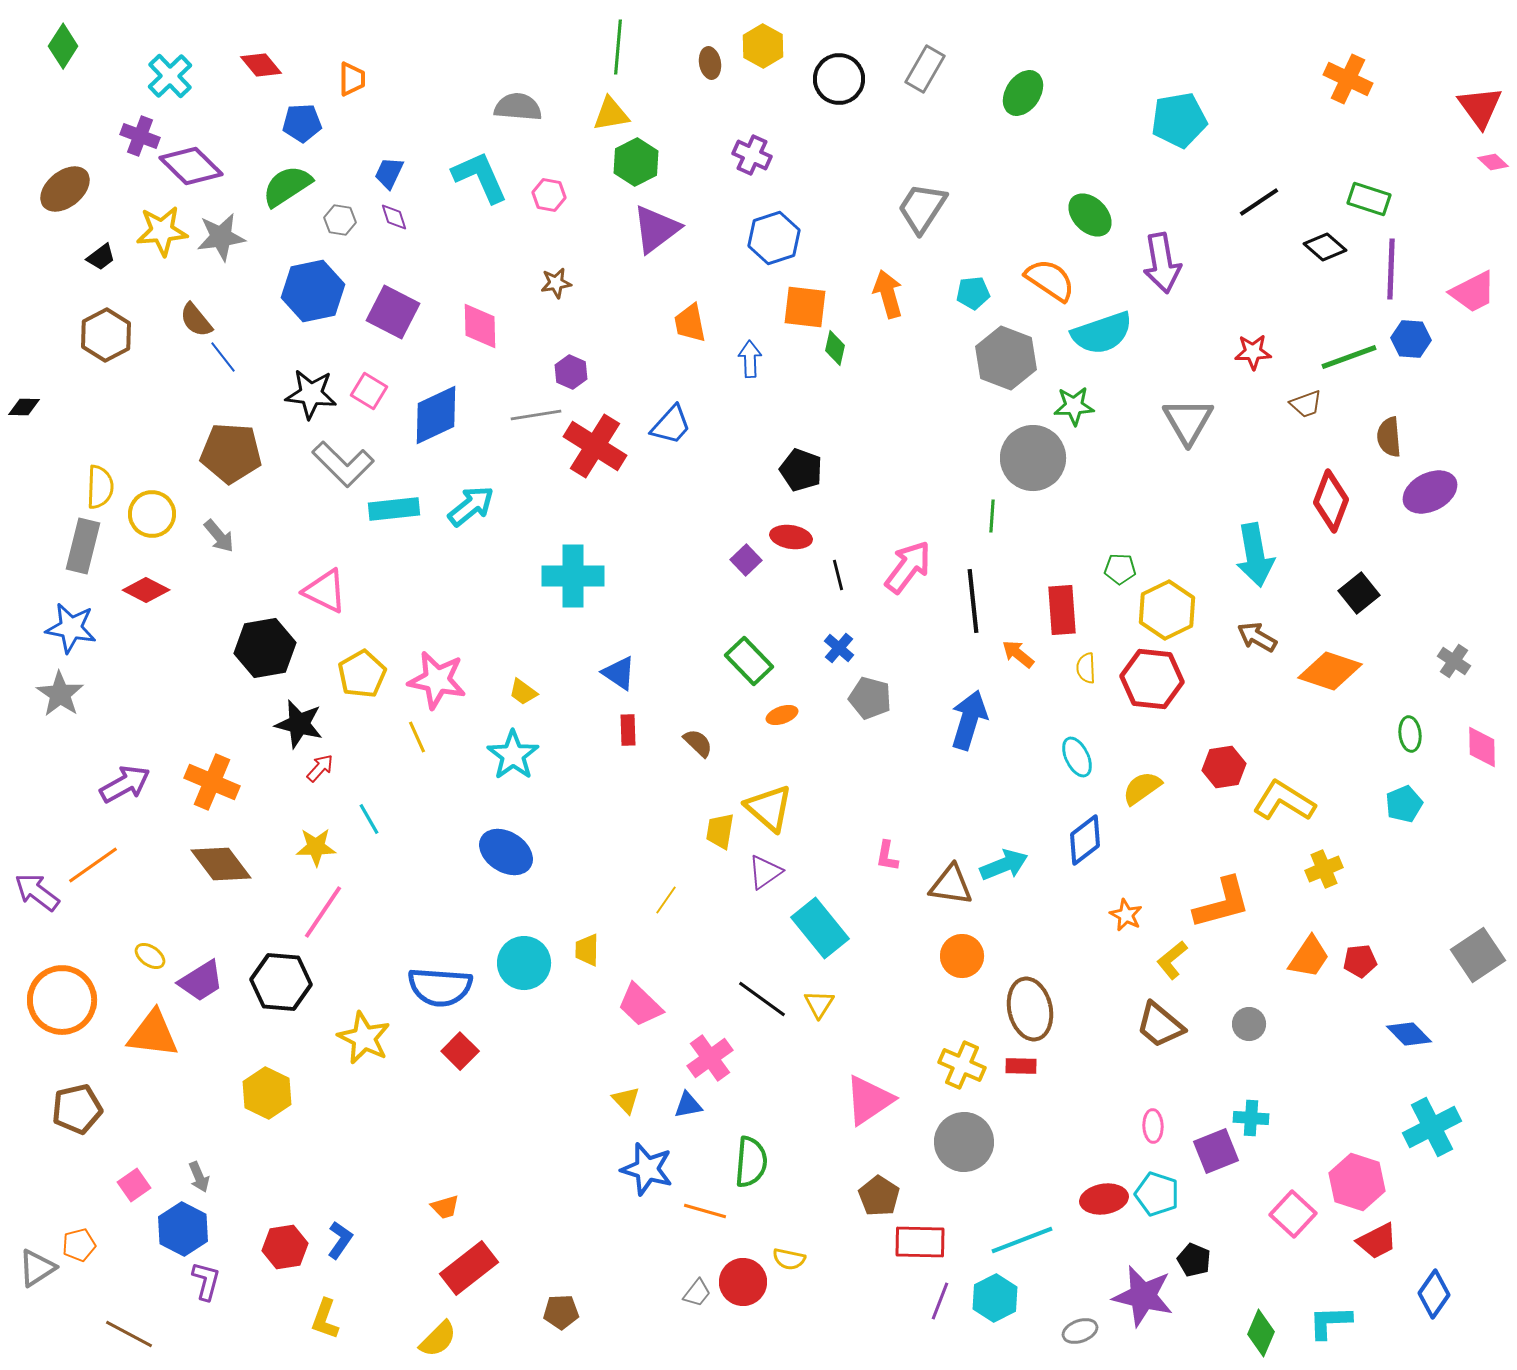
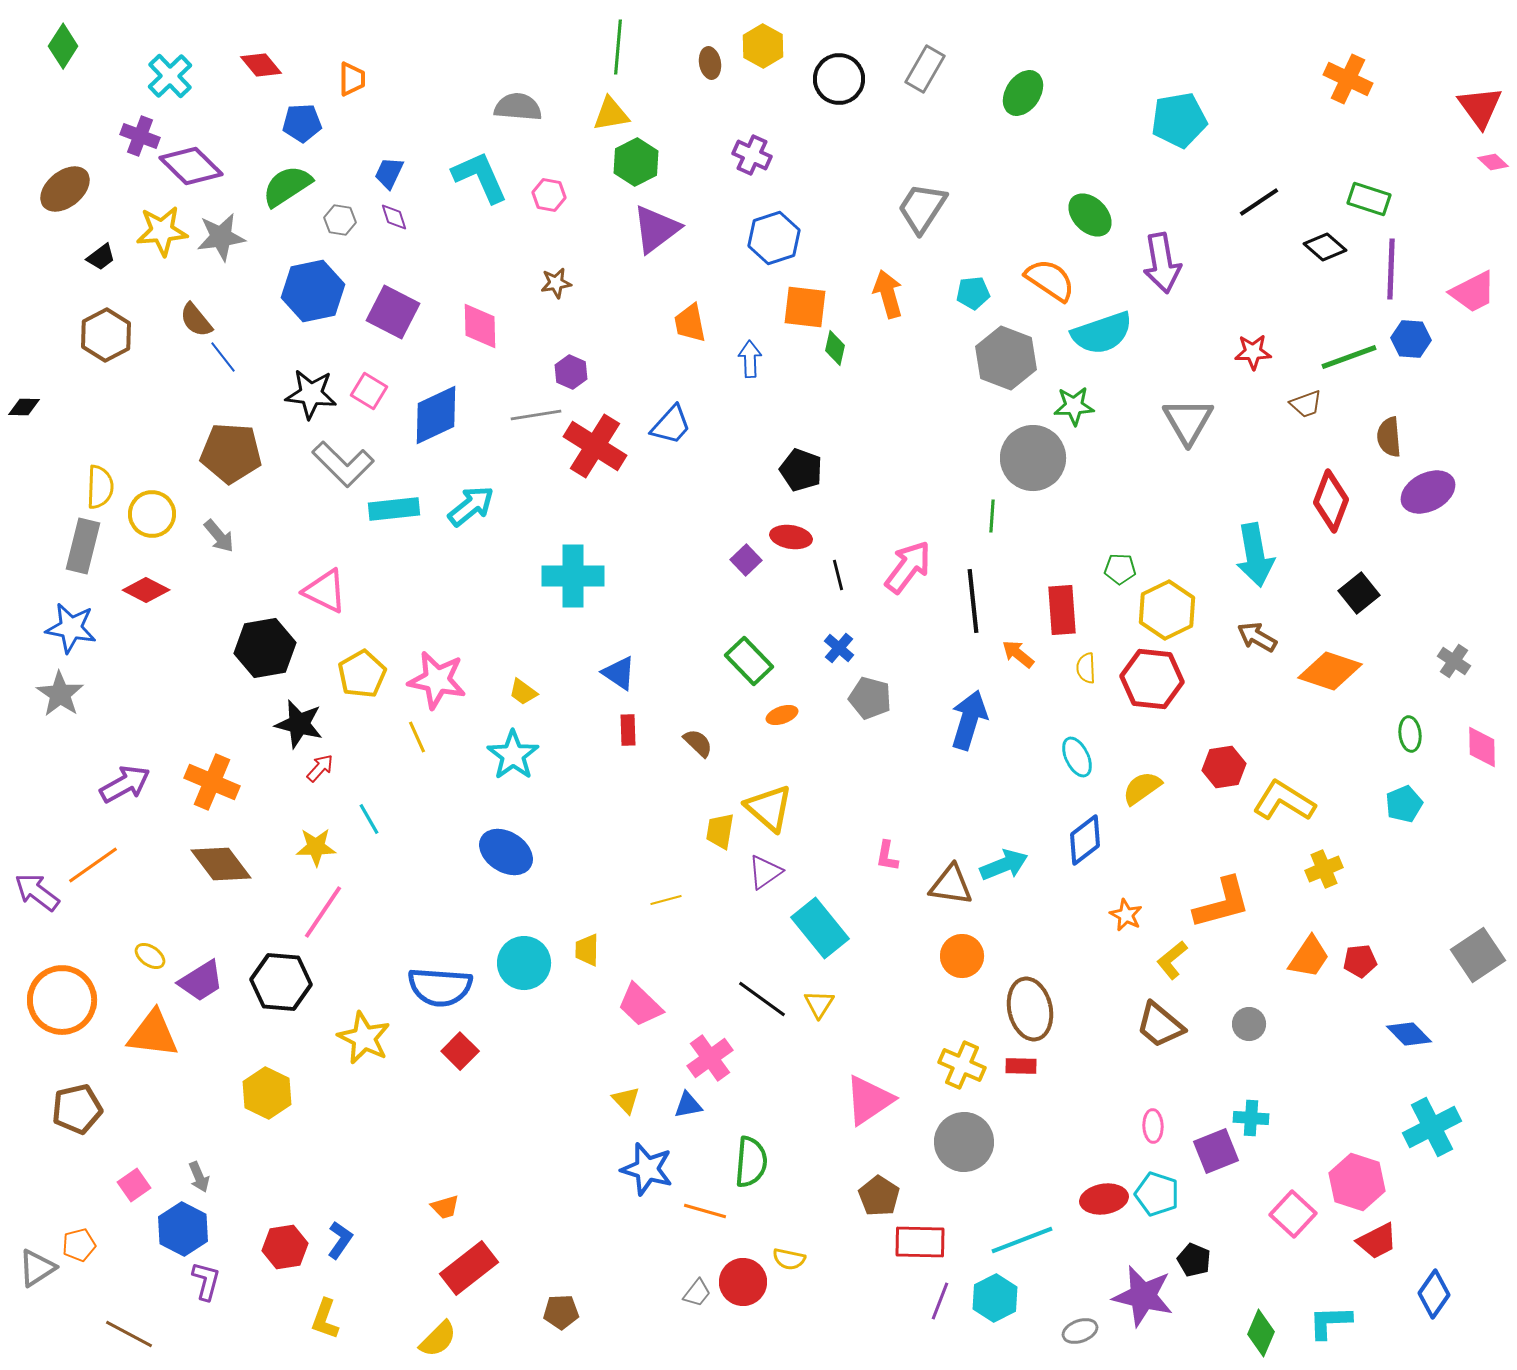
purple ellipse at (1430, 492): moved 2 px left
yellow line at (666, 900): rotated 40 degrees clockwise
